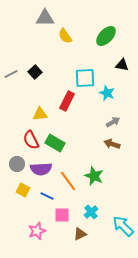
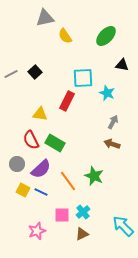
gray triangle: rotated 12 degrees counterclockwise
cyan square: moved 2 px left
yellow triangle: rotated 14 degrees clockwise
gray arrow: rotated 32 degrees counterclockwise
purple semicircle: rotated 40 degrees counterclockwise
blue line: moved 6 px left, 4 px up
cyan cross: moved 8 px left
brown triangle: moved 2 px right
